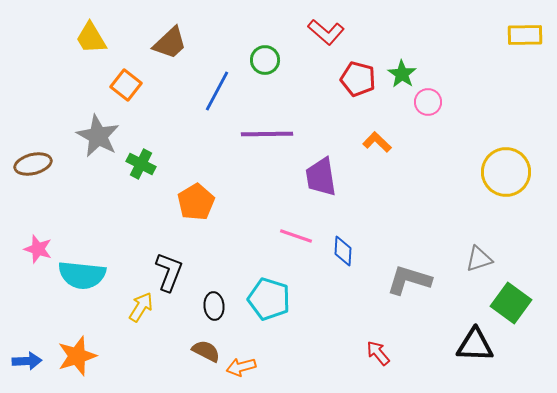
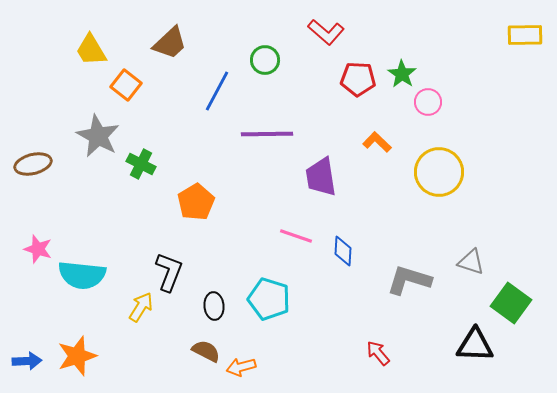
yellow trapezoid: moved 12 px down
red pentagon: rotated 12 degrees counterclockwise
yellow circle: moved 67 px left
gray triangle: moved 8 px left, 3 px down; rotated 36 degrees clockwise
